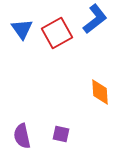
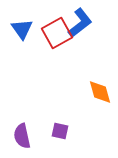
blue L-shape: moved 15 px left, 4 px down
orange diamond: rotated 12 degrees counterclockwise
purple square: moved 1 px left, 3 px up
